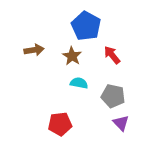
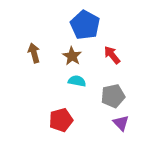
blue pentagon: moved 1 px left, 1 px up
brown arrow: moved 3 px down; rotated 96 degrees counterclockwise
cyan semicircle: moved 2 px left, 2 px up
gray pentagon: rotated 25 degrees counterclockwise
red pentagon: moved 1 px right, 4 px up; rotated 10 degrees counterclockwise
